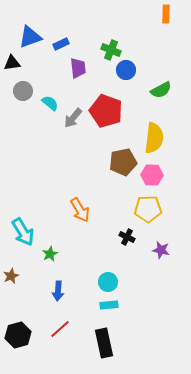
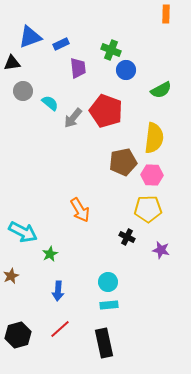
cyan arrow: rotated 32 degrees counterclockwise
